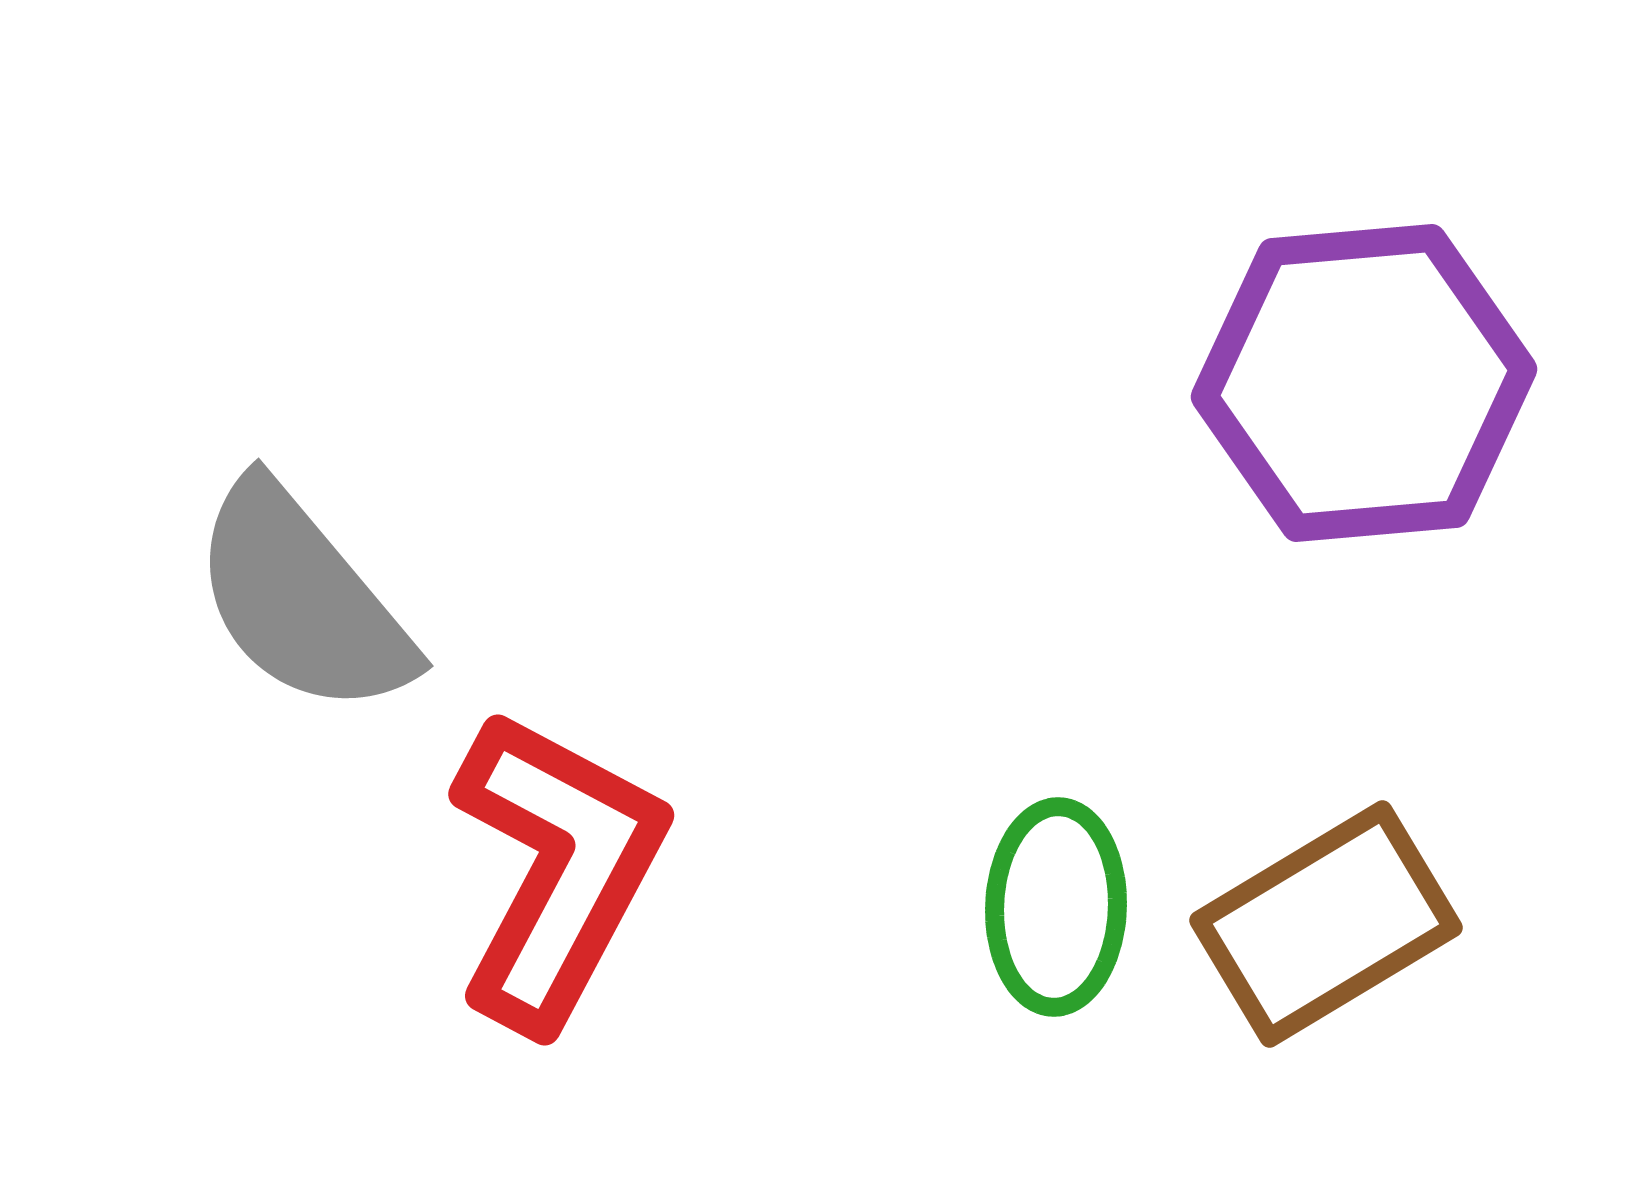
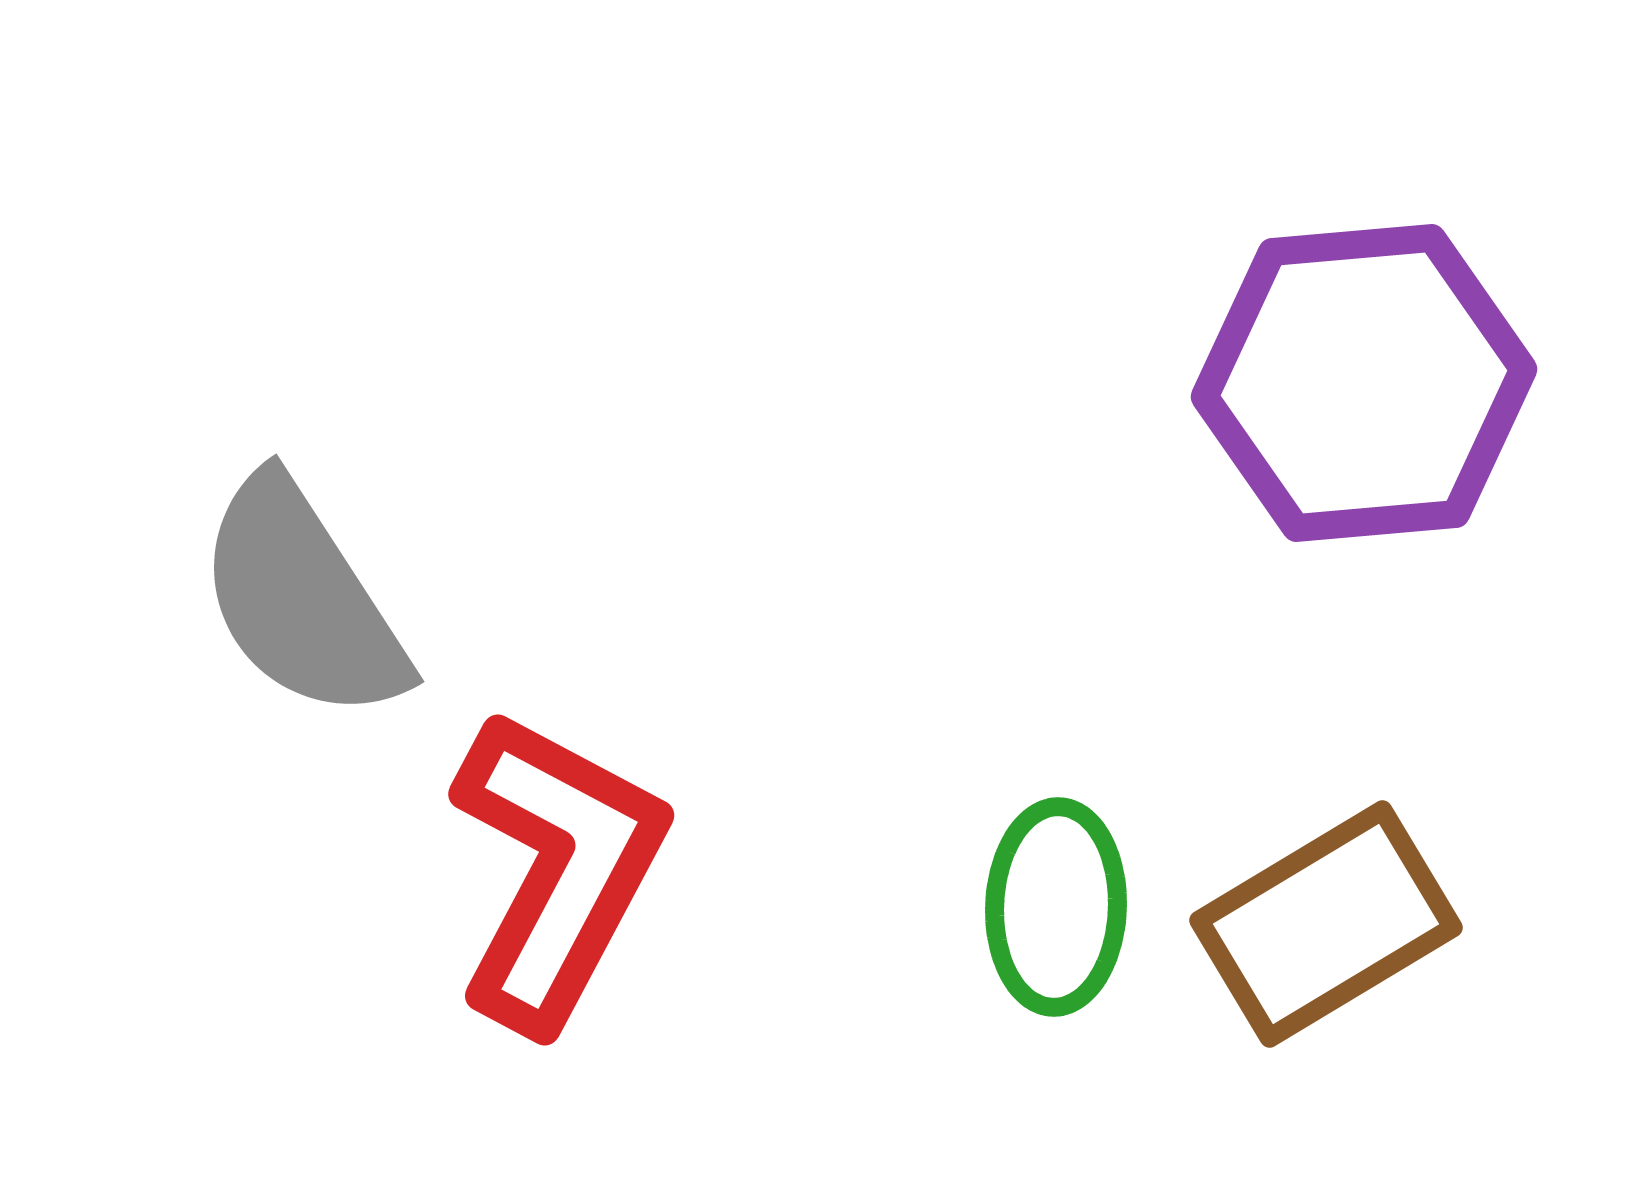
gray semicircle: rotated 7 degrees clockwise
